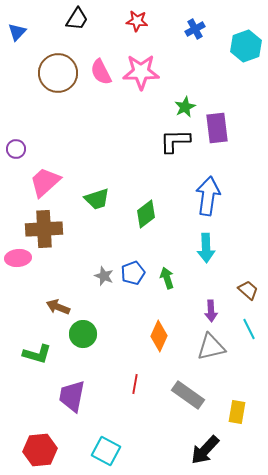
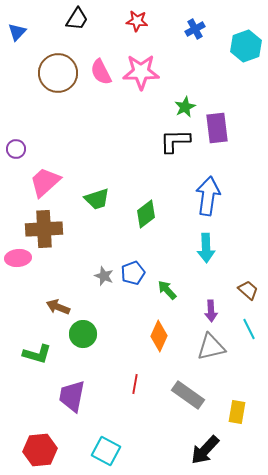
green arrow: moved 12 px down; rotated 25 degrees counterclockwise
